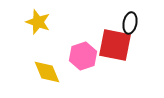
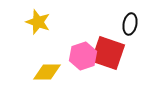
black ellipse: moved 1 px down
red square: moved 7 px left, 8 px down; rotated 8 degrees clockwise
yellow diamond: rotated 68 degrees counterclockwise
